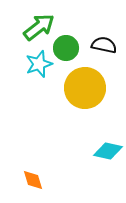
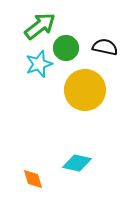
green arrow: moved 1 px right, 1 px up
black semicircle: moved 1 px right, 2 px down
yellow circle: moved 2 px down
cyan diamond: moved 31 px left, 12 px down
orange diamond: moved 1 px up
